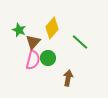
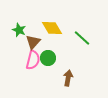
yellow diamond: rotated 70 degrees counterclockwise
green line: moved 2 px right, 4 px up
